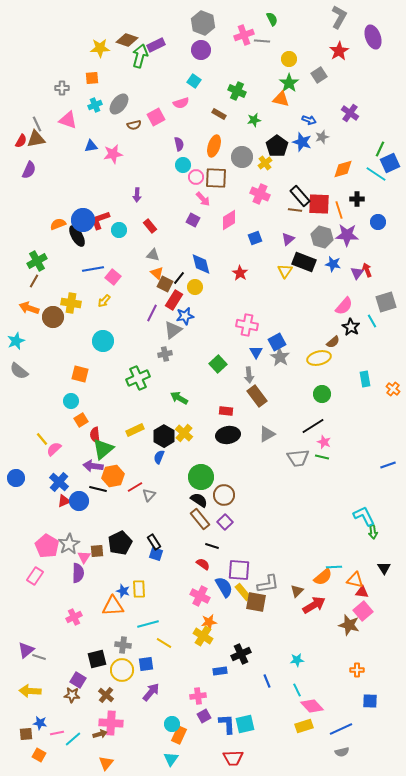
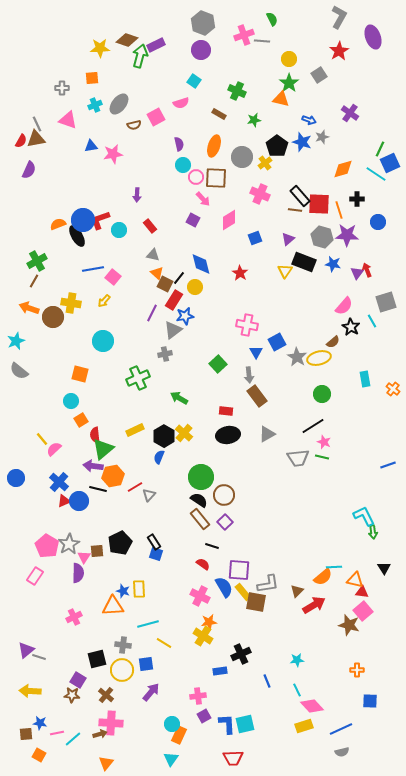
gray star at (280, 357): moved 17 px right
